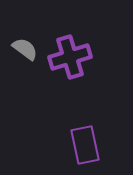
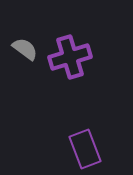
purple rectangle: moved 4 px down; rotated 9 degrees counterclockwise
